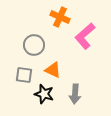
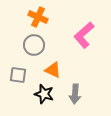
orange cross: moved 22 px left
pink L-shape: moved 1 px left, 1 px up
gray square: moved 6 px left
